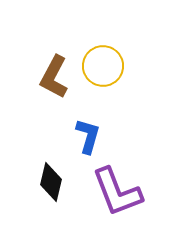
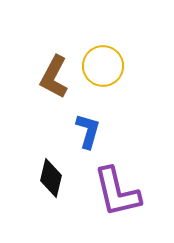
blue L-shape: moved 5 px up
black diamond: moved 4 px up
purple L-shape: rotated 8 degrees clockwise
